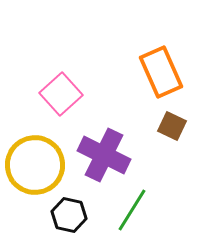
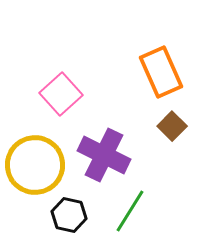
brown square: rotated 20 degrees clockwise
green line: moved 2 px left, 1 px down
